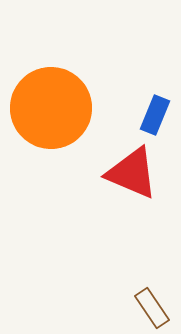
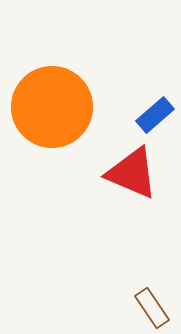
orange circle: moved 1 px right, 1 px up
blue rectangle: rotated 27 degrees clockwise
